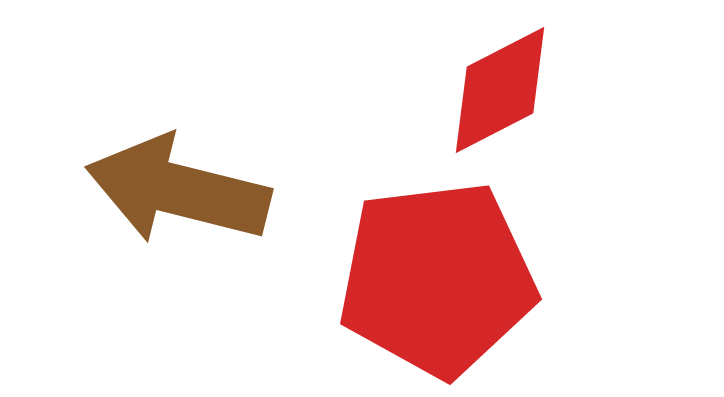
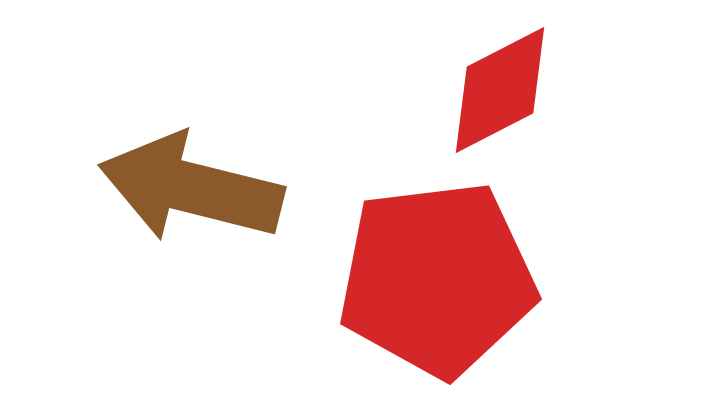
brown arrow: moved 13 px right, 2 px up
